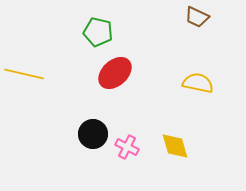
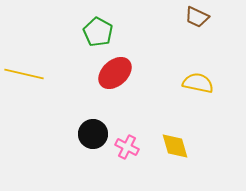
green pentagon: rotated 16 degrees clockwise
